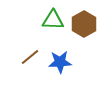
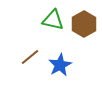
green triangle: rotated 10 degrees clockwise
blue star: moved 3 px down; rotated 25 degrees counterclockwise
